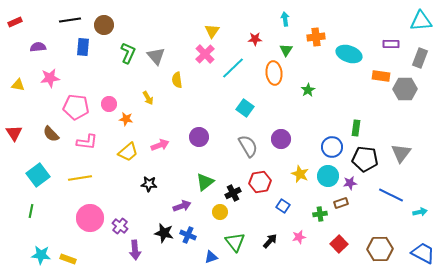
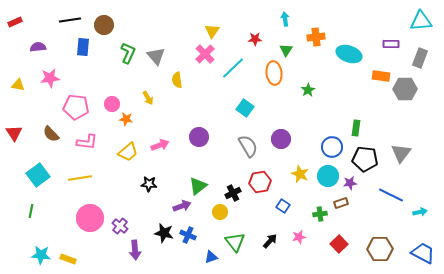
pink circle at (109, 104): moved 3 px right
green triangle at (205, 182): moved 7 px left, 4 px down
